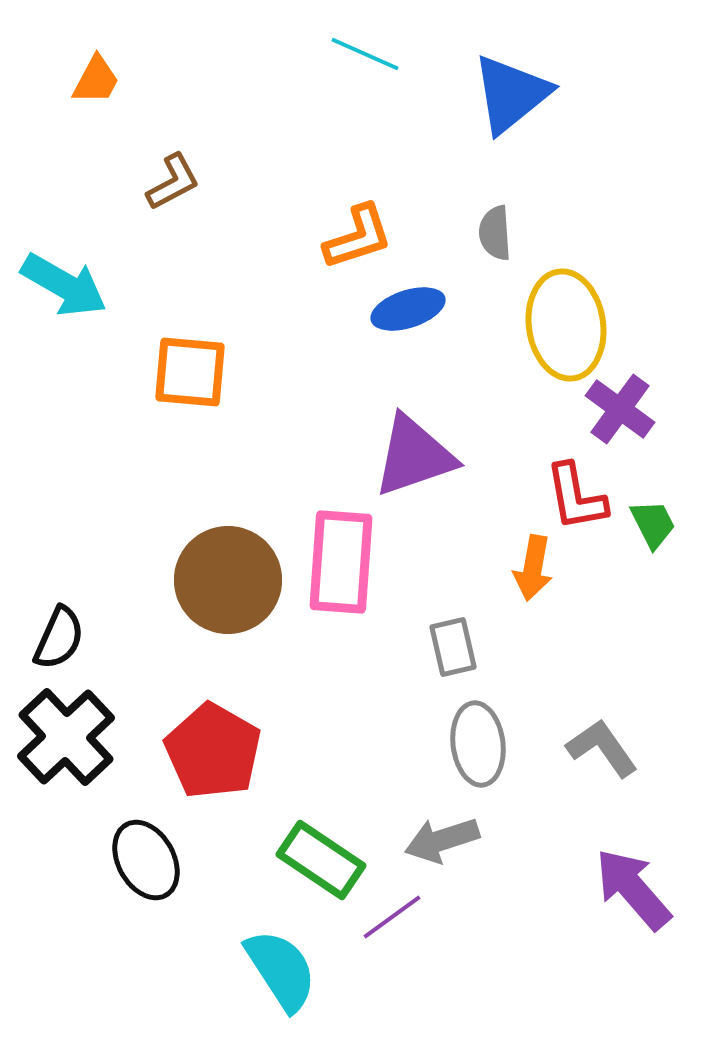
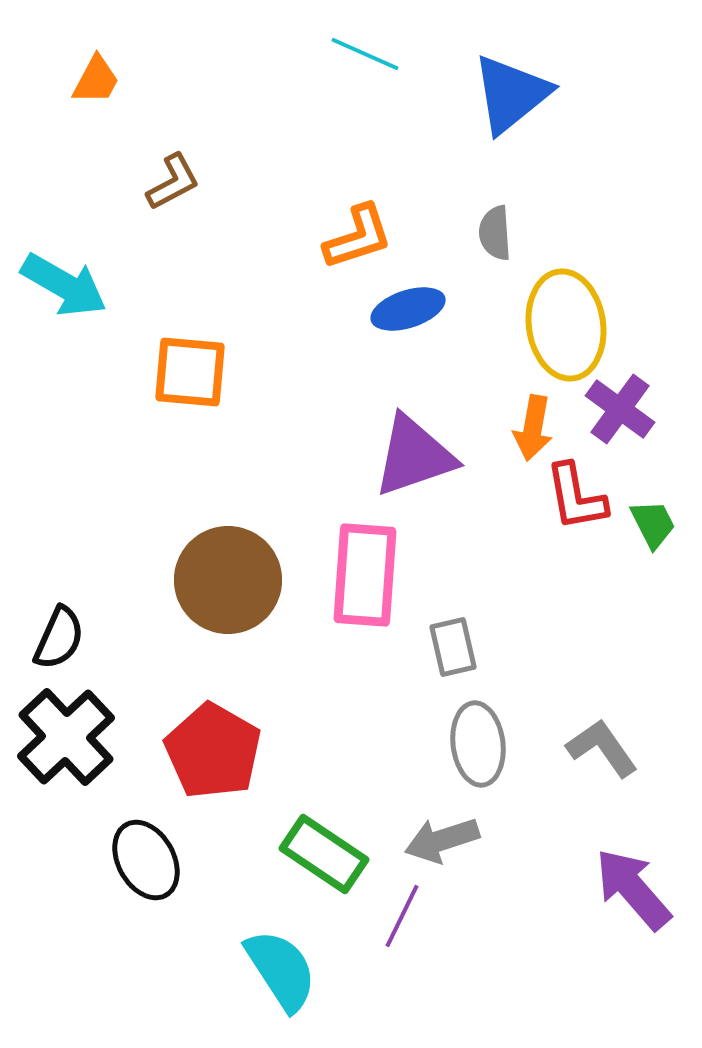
pink rectangle: moved 24 px right, 13 px down
orange arrow: moved 140 px up
green rectangle: moved 3 px right, 6 px up
purple line: moved 10 px right, 1 px up; rotated 28 degrees counterclockwise
